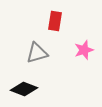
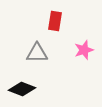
gray triangle: rotated 15 degrees clockwise
black diamond: moved 2 px left
